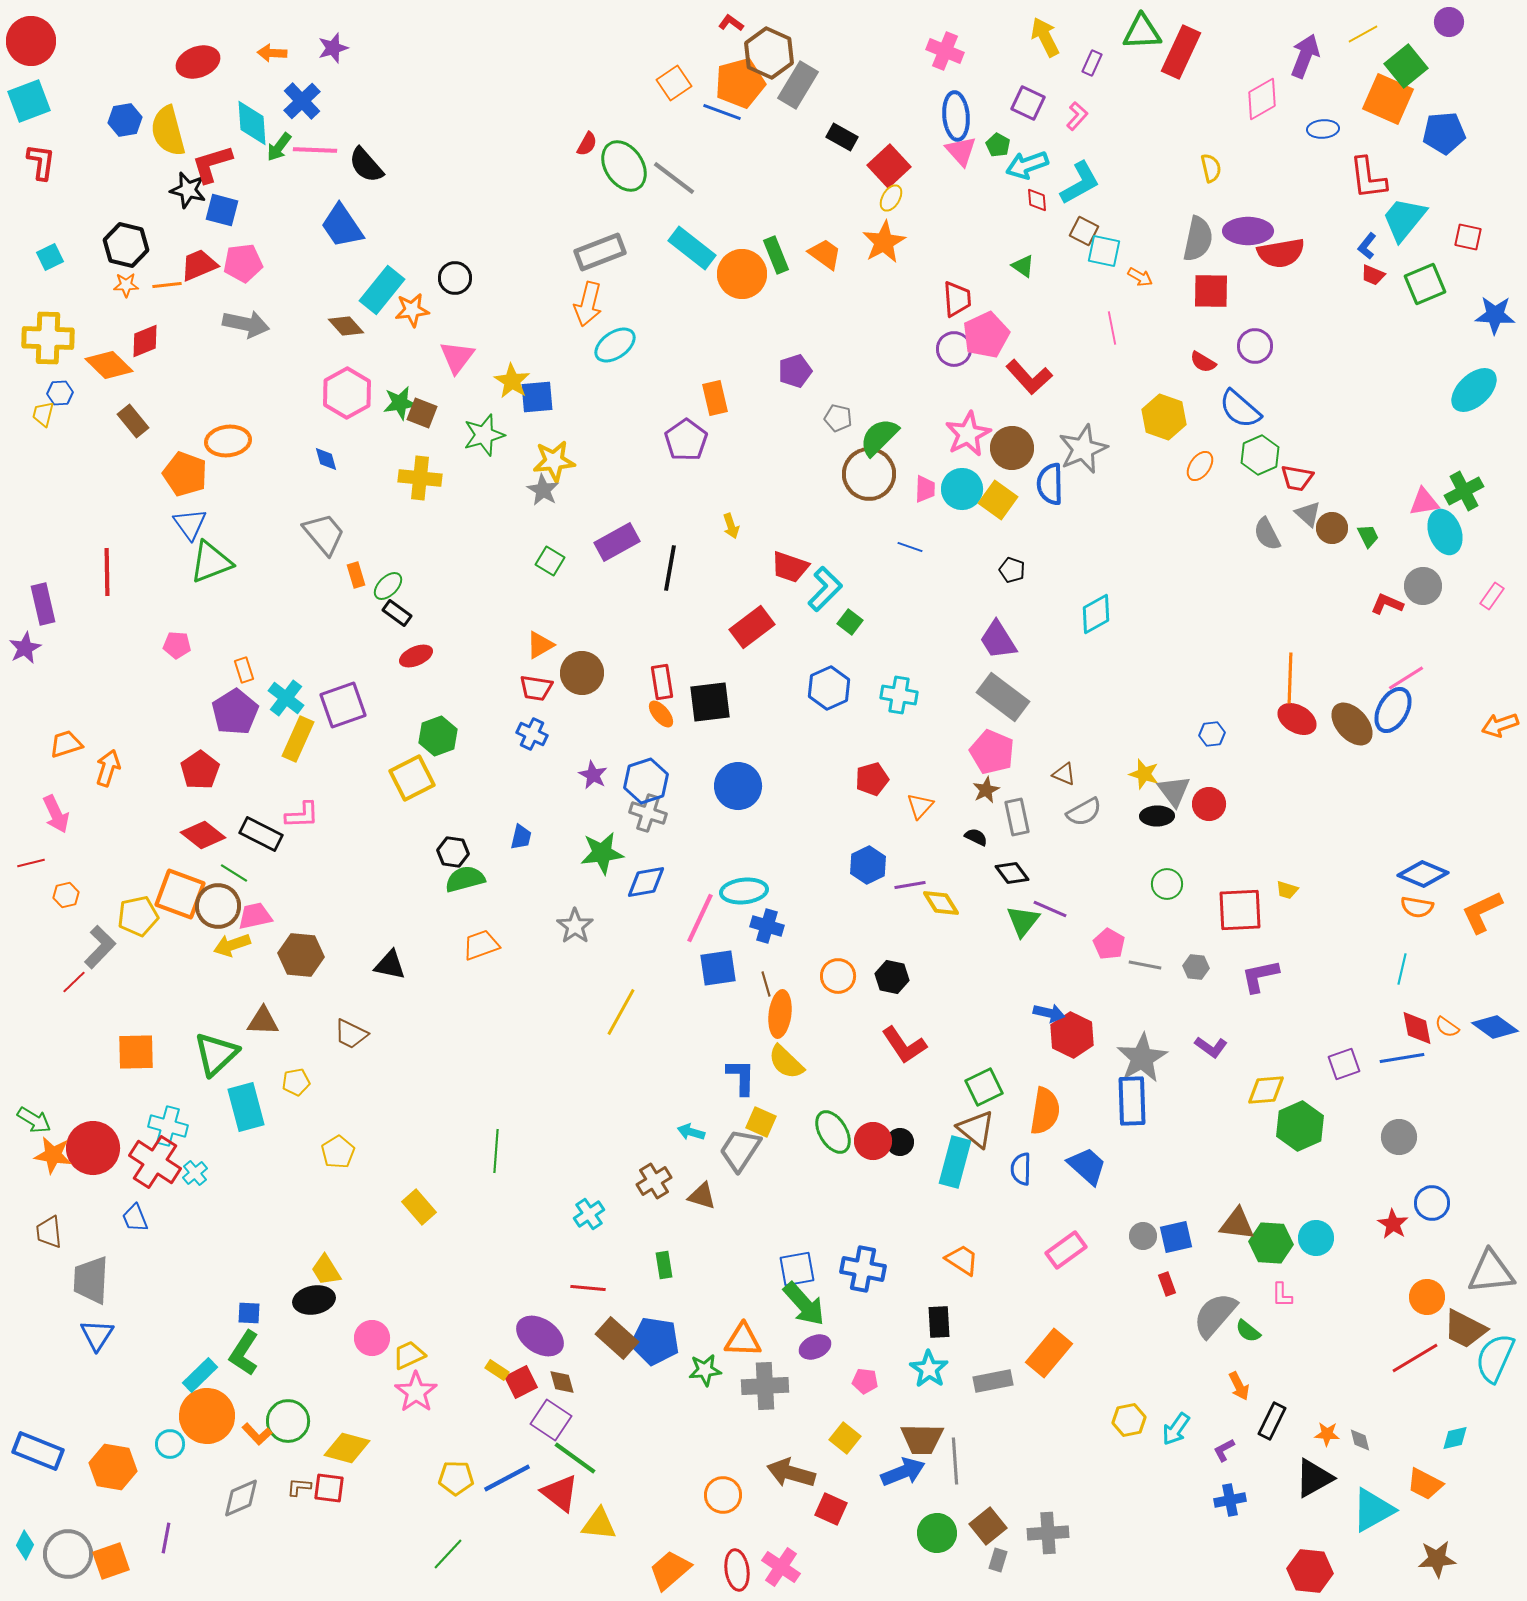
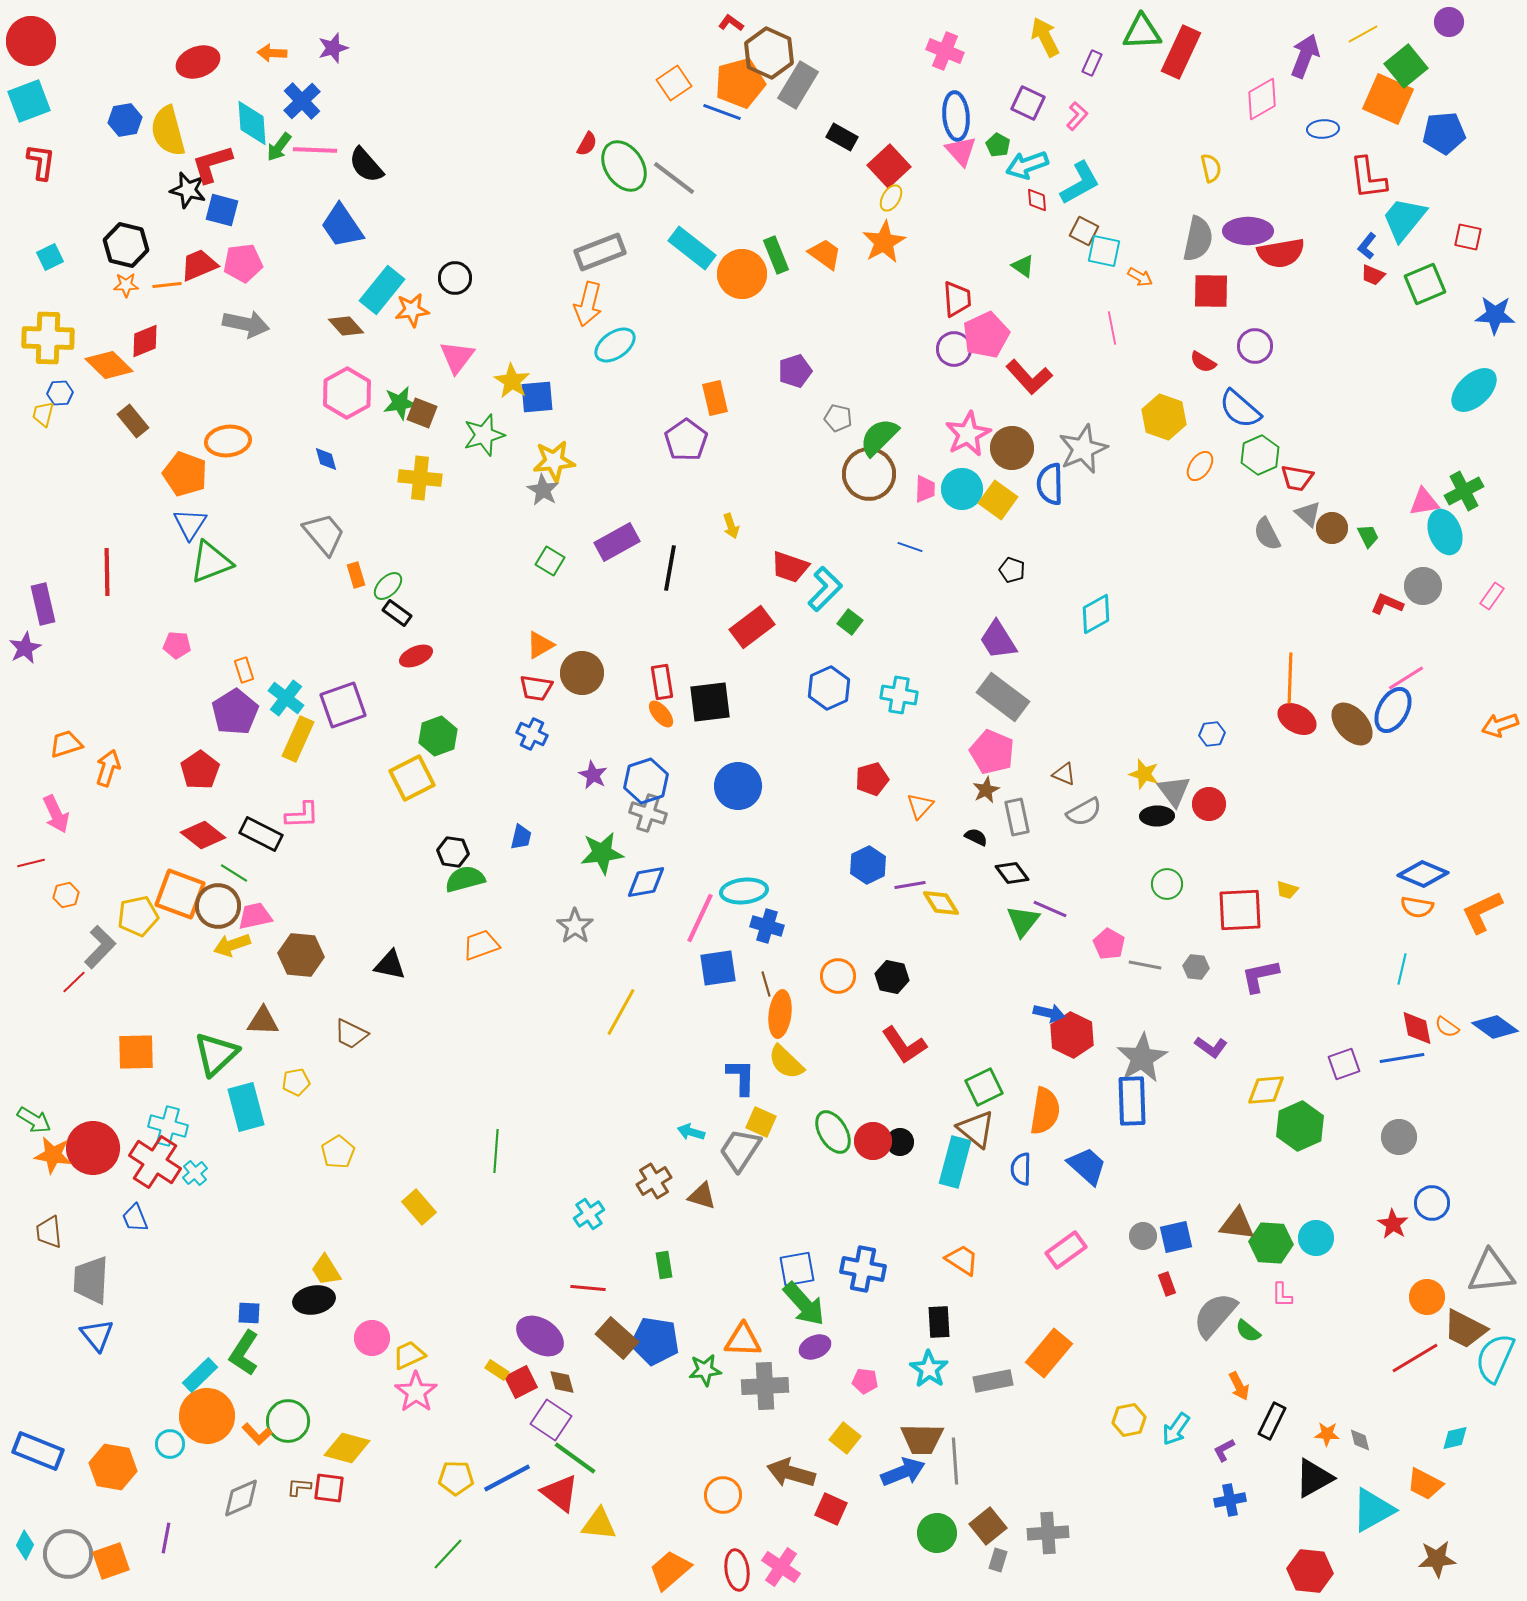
blue triangle at (190, 524): rotated 9 degrees clockwise
blue triangle at (97, 1335): rotated 12 degrees counterclockwise
